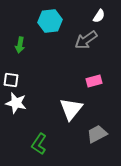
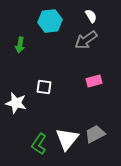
white semicircle: moved 8 px left; rotated 64 degrees counterclockwise
white square: moved 33 px right, 7 px down
white triangle: moved 4 px left, 30 px down
gray trapezoid: moved 2 px left
